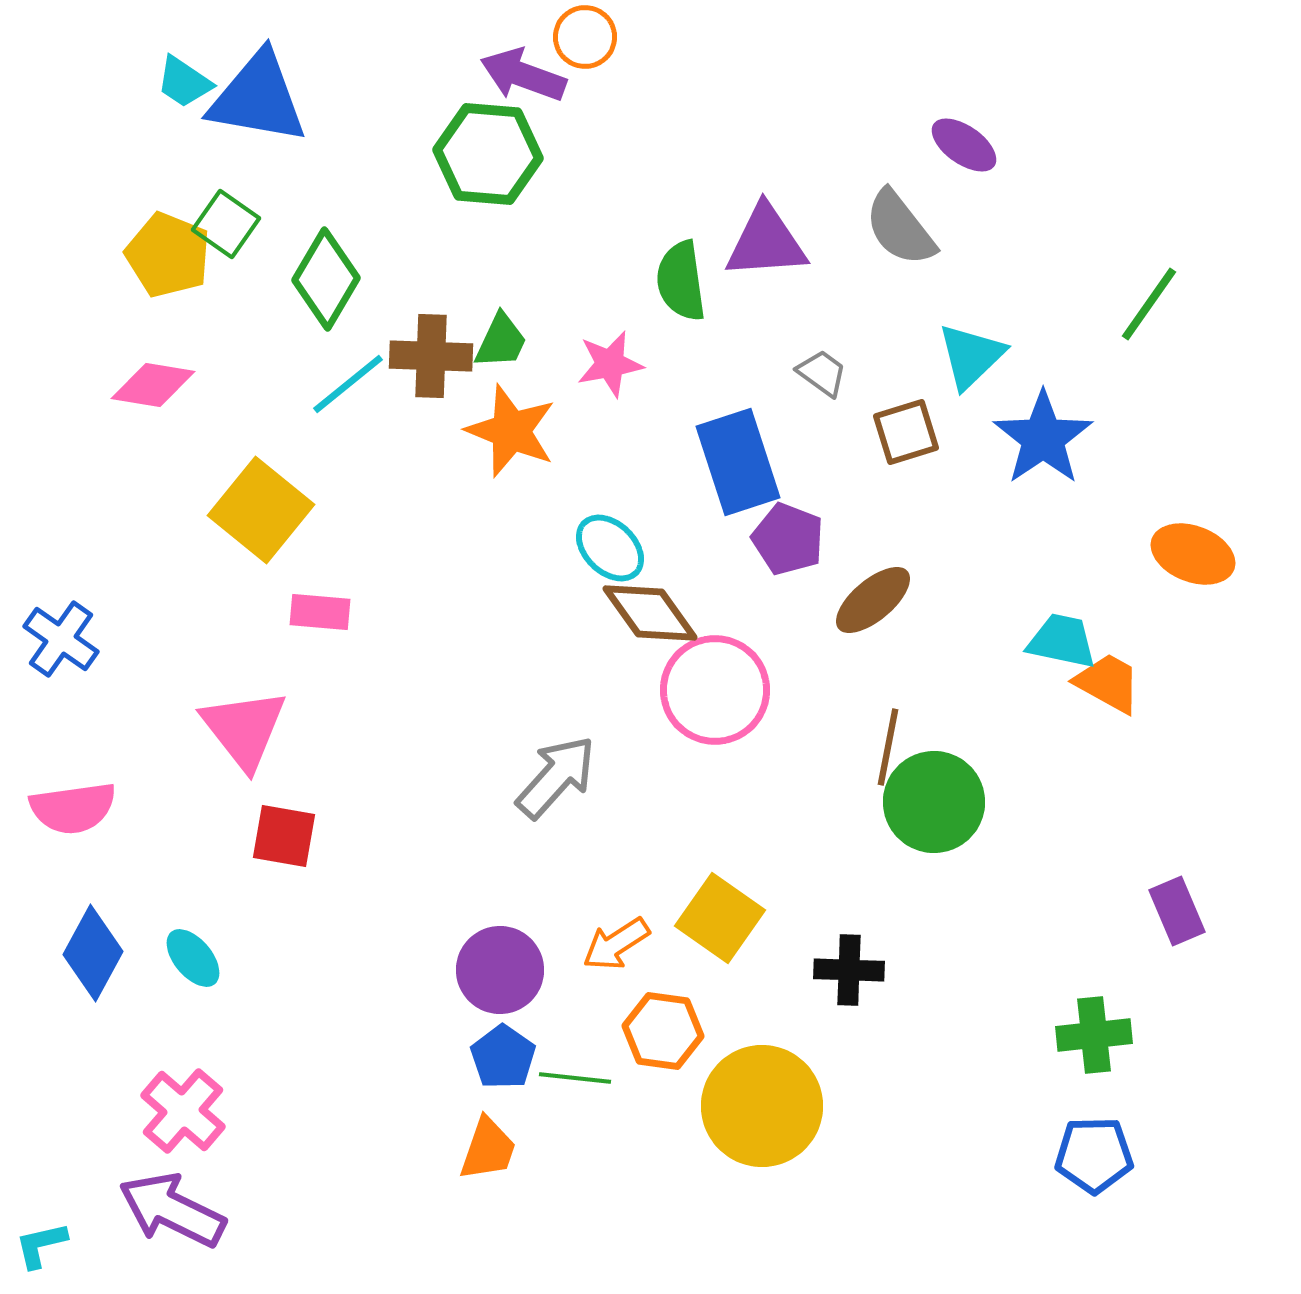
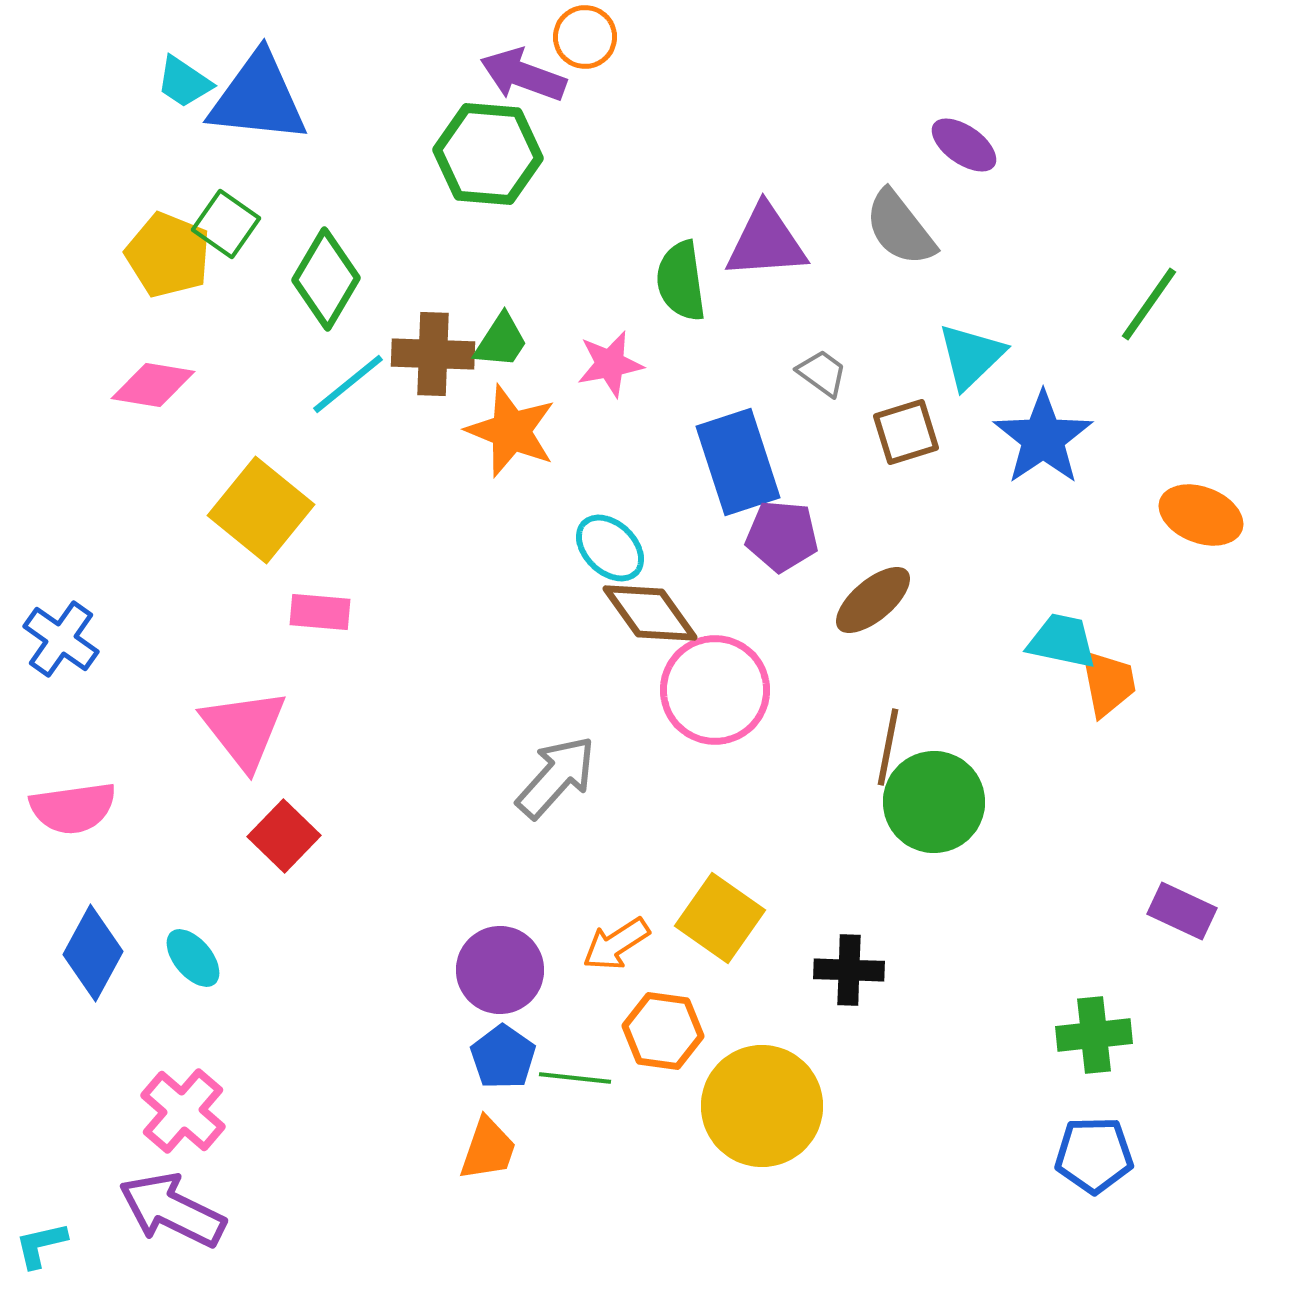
blue triangle at (258, 98): rotated 4 degrees counterclockwise
green trapezoid at (501, 341): rotated 8 degrees clockwise
brown cross at (431, 356): moved 2 px right, 2 px up
purple pentagon at (788, 539): moved 6 px left, 3 px up; rotated 16 degrees counterclockwise
orange ellipse at (1193, 554): moved 8 px right, 39 px up
orange trapezoid at (1108, 683): rotated 50 degrees clockwise
red square at (284, 836): rotated 34 degrees clockwise
purple rectangle at (1177, 911): moved 5 px right; rotated 42 degrees counterclockwise
